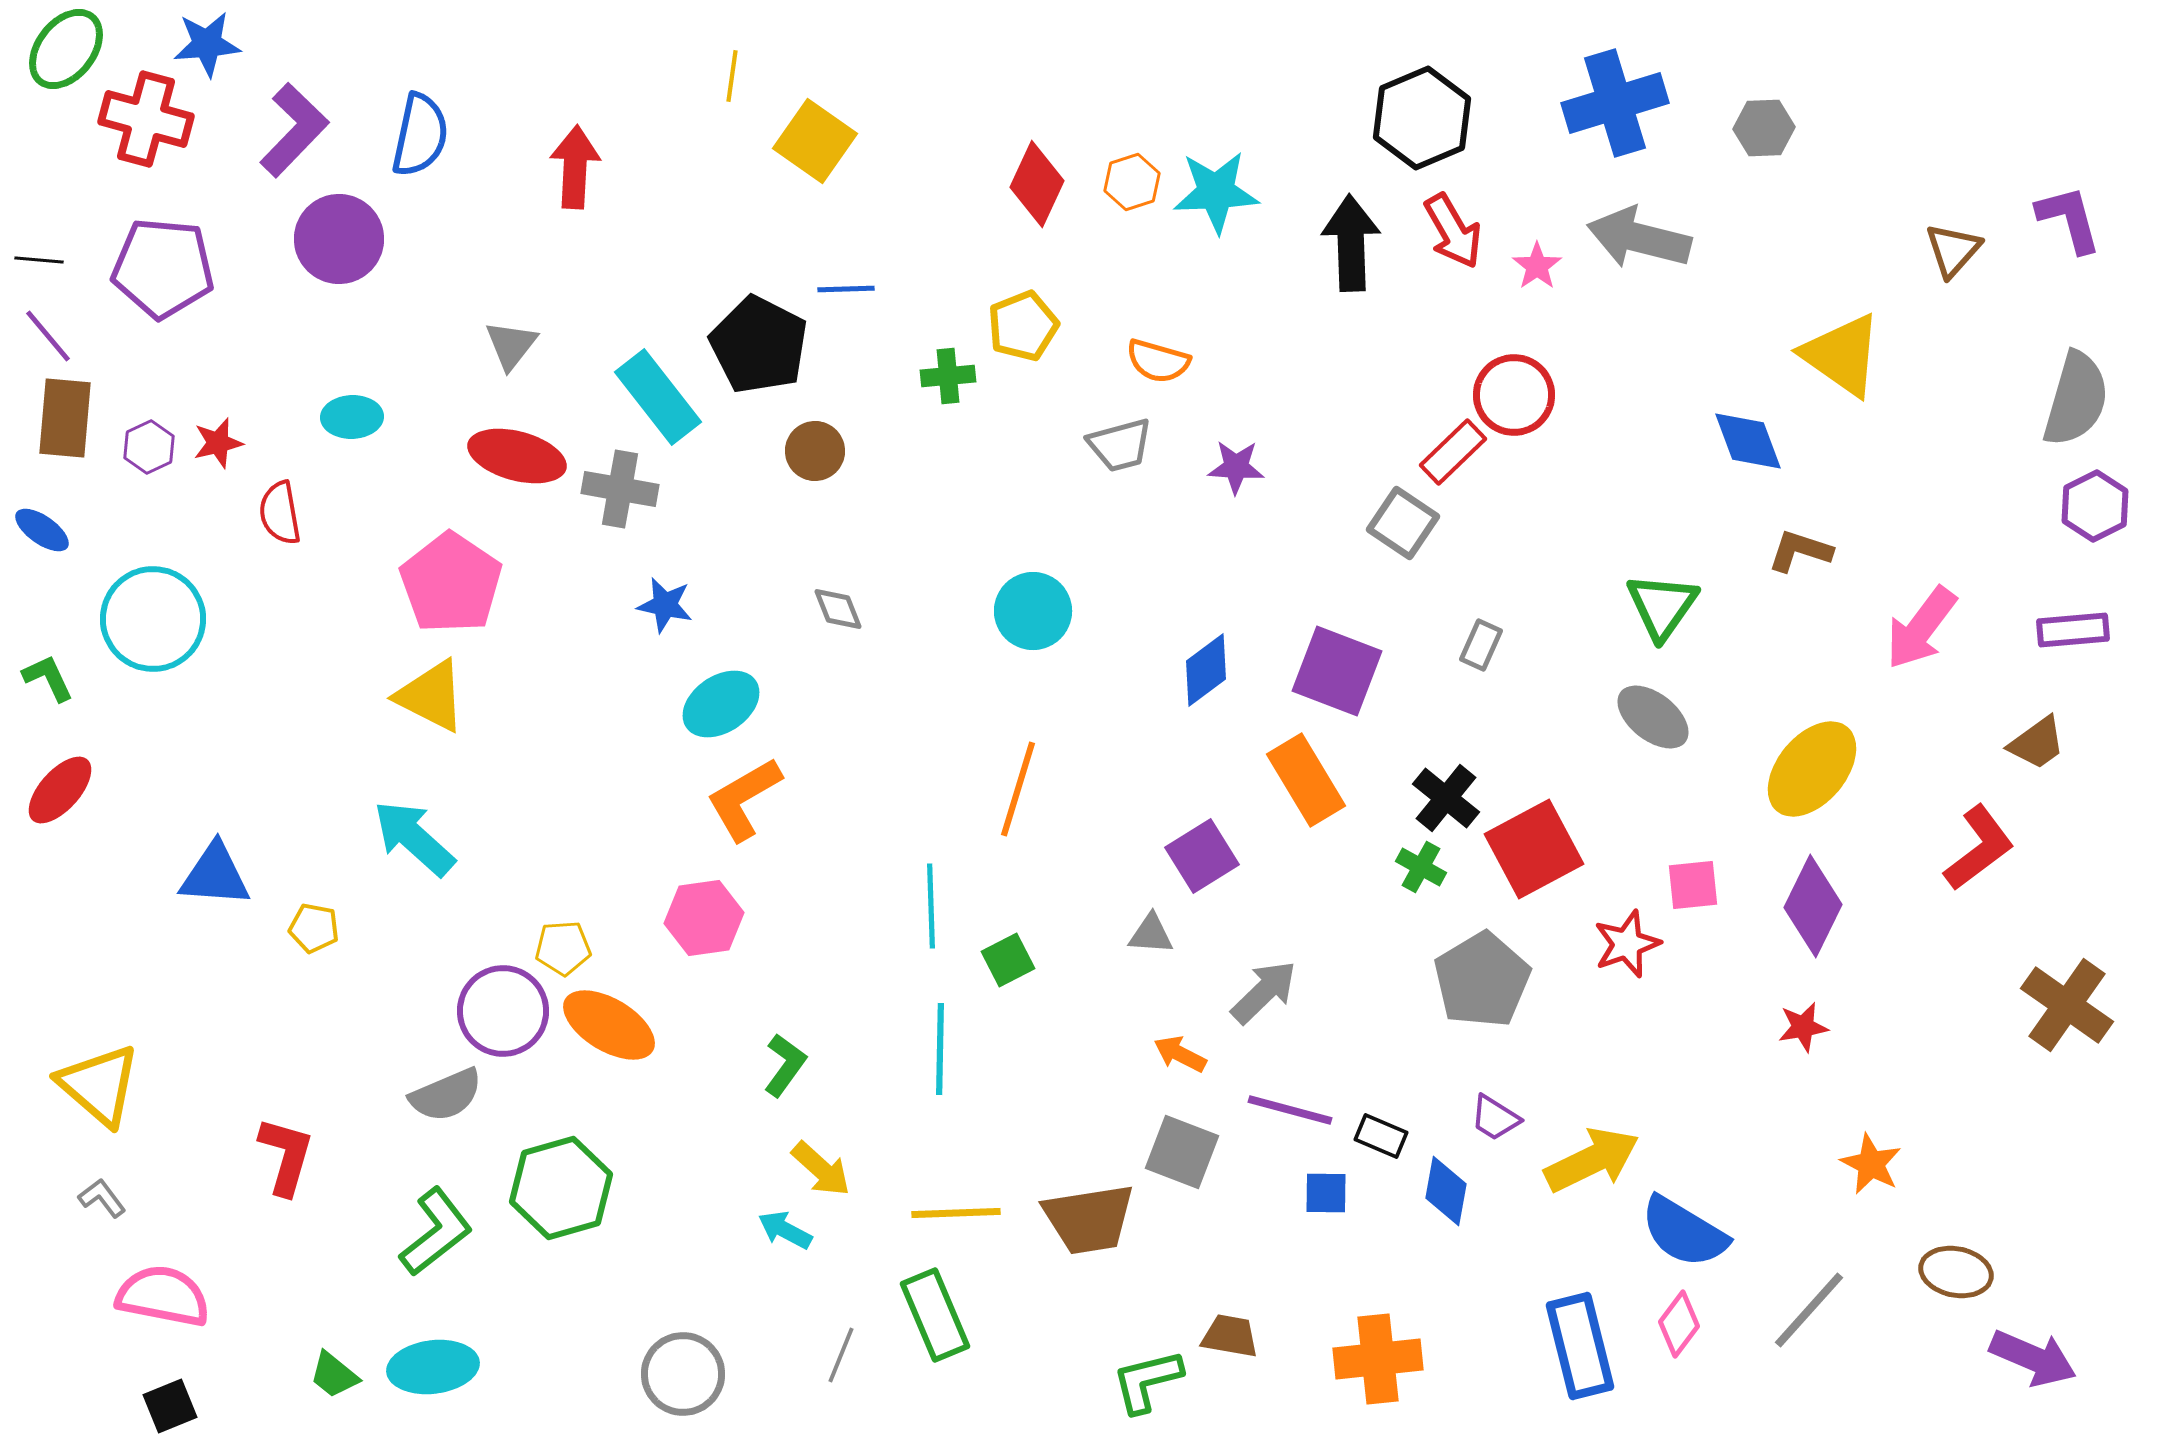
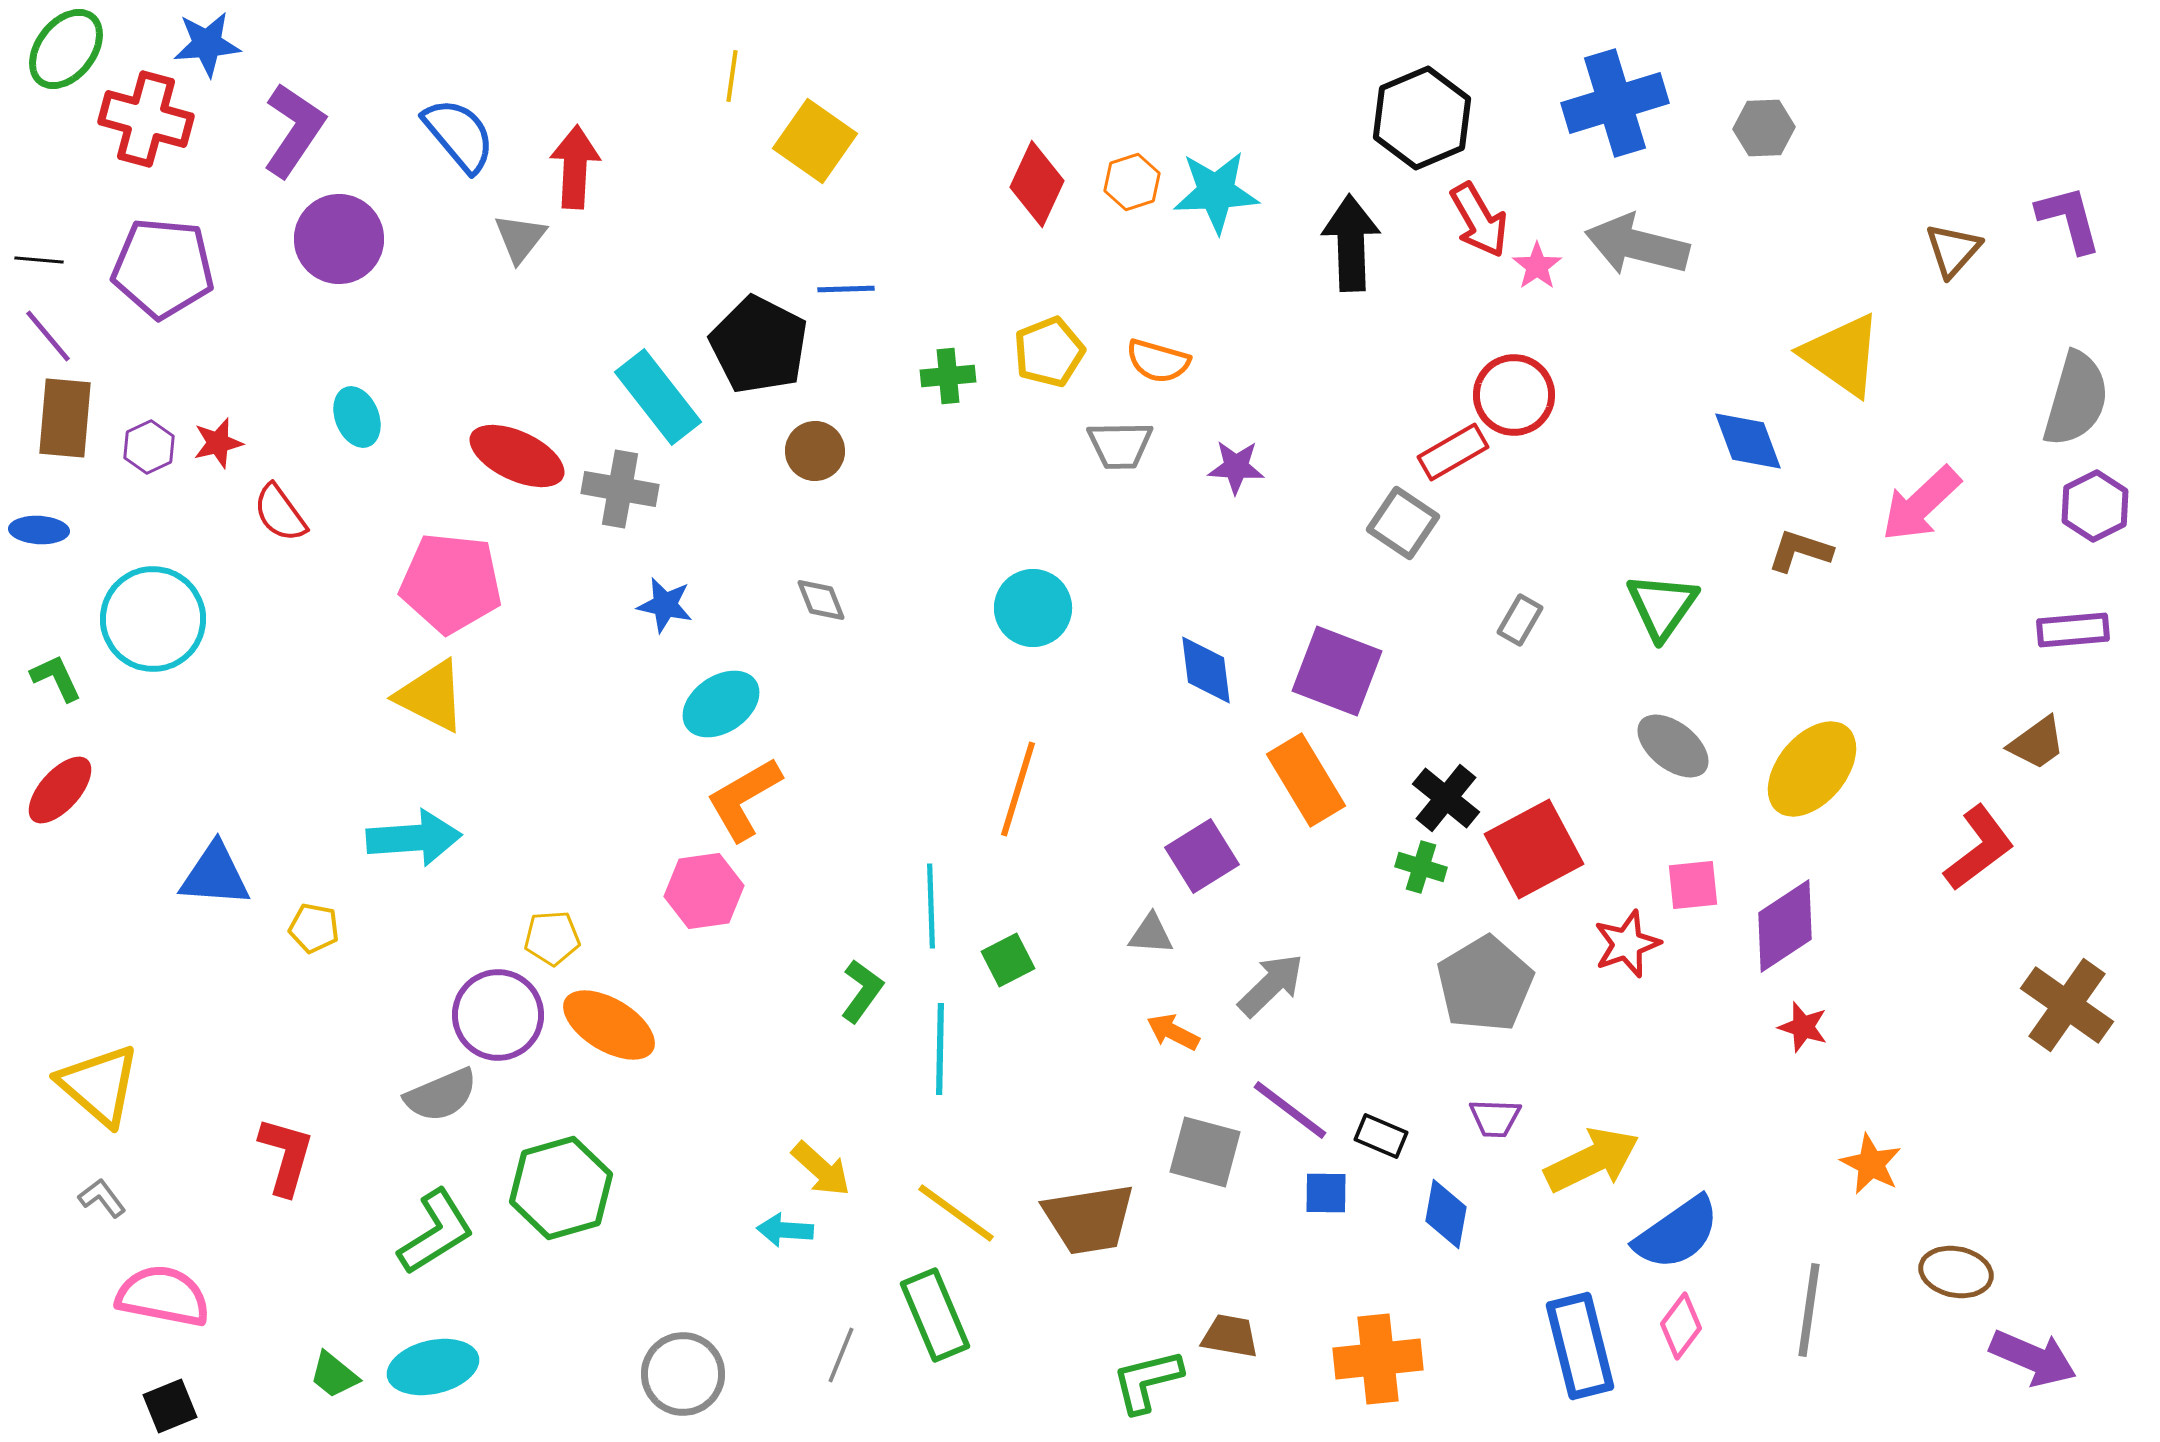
purple L-shape at (294, 130): rotated 10 degrees counterclockwise
blue semicircle at (420, 135): moved 39 px right; rotated 52 degrees counterclockwise
red arrow at (1453, 231): moved 26 px right, 11 px up
gray arrow at (1639, 238): moved 2 px left, 7 px down
yellow pentagon at (1023, 326): moved 26 px right, 26 px down
gray triangle at (511, 345): moved 9 px right, 107 px up
cyan ellipse at (352, 417): moved 5 px right; rotated 70 degrees clockwise
gray trapezoid at (1120, 445): rotated 14 degrees clockwise
red rectangle at (1453, 452): rotated 14 degrees clockwise
red ellipse at (517, 456): rotated 10 degrees clockwise
red semicircle at (280, 513): rotated 26 degrees counterclockwise
blue ellipse at (42, 530): moved 3 px left; rotated 32 degrees counterclockwise
pink pentagon at (451, 583): rotated 28 degrees counterclockwise
gray diamond at (838, 609): moved 17 px left, 9 px up
cyan circle at (1033, 611): moved 3 px up
pink arrow at (1921, 628): moved 124 px up; rotated 10 degrees clockwise
gray rectangle at (1481, 645): moved 39 px right, 25 px up; rotated 6 degrees clockwise
blue diamond at (1206, 670): rotated 60 degrees counterclockwise
green L-shape at (48, 678): moved 8 px right
gray ellipse at (1653, 717): moved 20 px right, 29 px down
cyan arrow at (414, 838): rotated 134 degrees clockwise
green cross at (1421, 867): rotated 12 degrees counterclockwise
purple diamond at (1813, 906): moved 28 px left, 20 px down; rotated 30 degrees clockwise
pink hexagon at (704, 918): moved 27 px up
yellow pentagon at (563, 948): moved 11 px left, 10 px up
gray pentagon at (1482, 980): moved 3 px right, 4 px down
gray arrow at (1264, 992): moved 7 px right, 7 px up
purple circle at (503, 1011): moved 5 px left, 4 px down
red star at (1803, 1027): rotated 27 degrees clockwise
orange arrow at (1180, 1054): moved 7 px left, 22 px up
green L-shape at (785, 1065): moved 77 px right, 74 px up
gray semicircle at (446, 1095): moved 5 px left
purple line at (1290, 1110): rotated 22 degrees clockwise
purple trapezoid at (1495, 1118): rotated 30 degrees counterclockwise
gray square at (1182, 1152): moved 23 px right; rotated 6 degrees counterclockwise
blue diamond at (1446, 1191): moved 23 px down
yellow line at (956, 1213): rotated 38 degrees clockwise
cyan arrow at (785, 1230): rotated 24 degrees counterclockwise
green L-shape at (436, 1232): rotated 6 degrees clockwise
blue semicircle at (1684, 1232): moved 7 px left, 1 px down; rotated 66 degrees counterclockwise
gray line at (1809, 1310): rotated 34 degrees counterclockwise
pink diamond at (1679, 1324): moved 2 px right, 2 px down
cyan ellipse at (433, 1367): rotated 6 degrees counterclockwise
